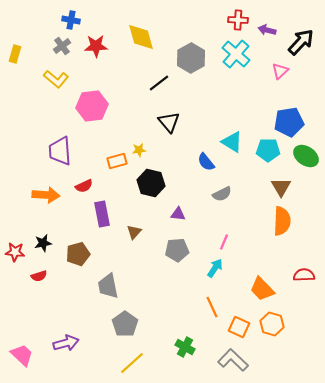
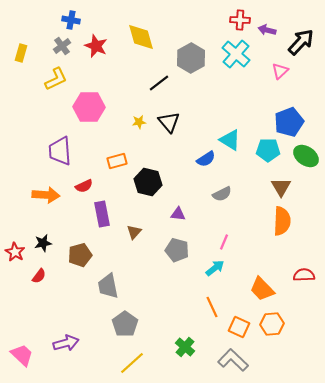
red cross at (238, 20): moved 2 px right
red star at (96, 46): rotated 25 degrees clockwise
yellow rectangle at (15, 54): moved 6 px right, 1 px up
yellow L-shape at (56, 79): rotated 65 degrees counterclockwise
pink hexagon at (92, 106): moved 3 px left, 1 px down; rotated 8 degrees clockwise
blue pentagon at (289, 122): rotated 12 degrees counterclockwise
cyan triangle at (232, 142): moved 2 px left, 2 px up
yellow star at (139, 150): moved 28 px up
blue semicircle at (206, 162): moved 3 px up; rotated 84 degrees counterclockwise
black hexagon at (151, 183): moved 3 px left, 1 px up
gray pentagon at (177, 250): rotated 20 degrees clockwise
red star at (15, 252): rotated 24 degrees clockwise
brown pentagon at (78, 254): moved 2 px right, 1 px down
cyan arrow at (215, 268): rotated 18 degrees clockwise
red semicircle at (39, 276): rotated 35 degrees counterclockwise
orange hexagon at (272, 324): rotated 20 degrees counterclockwise
green cross at (185, 347): rotated 12 degrees clockwise
